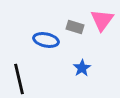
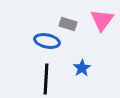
gray rectangle: moved 7 px left, 3 px up
blue ellipse: moved 1 px right, 1 px down
black line: moved 27 px right; rotated 16 degrees clockwise
